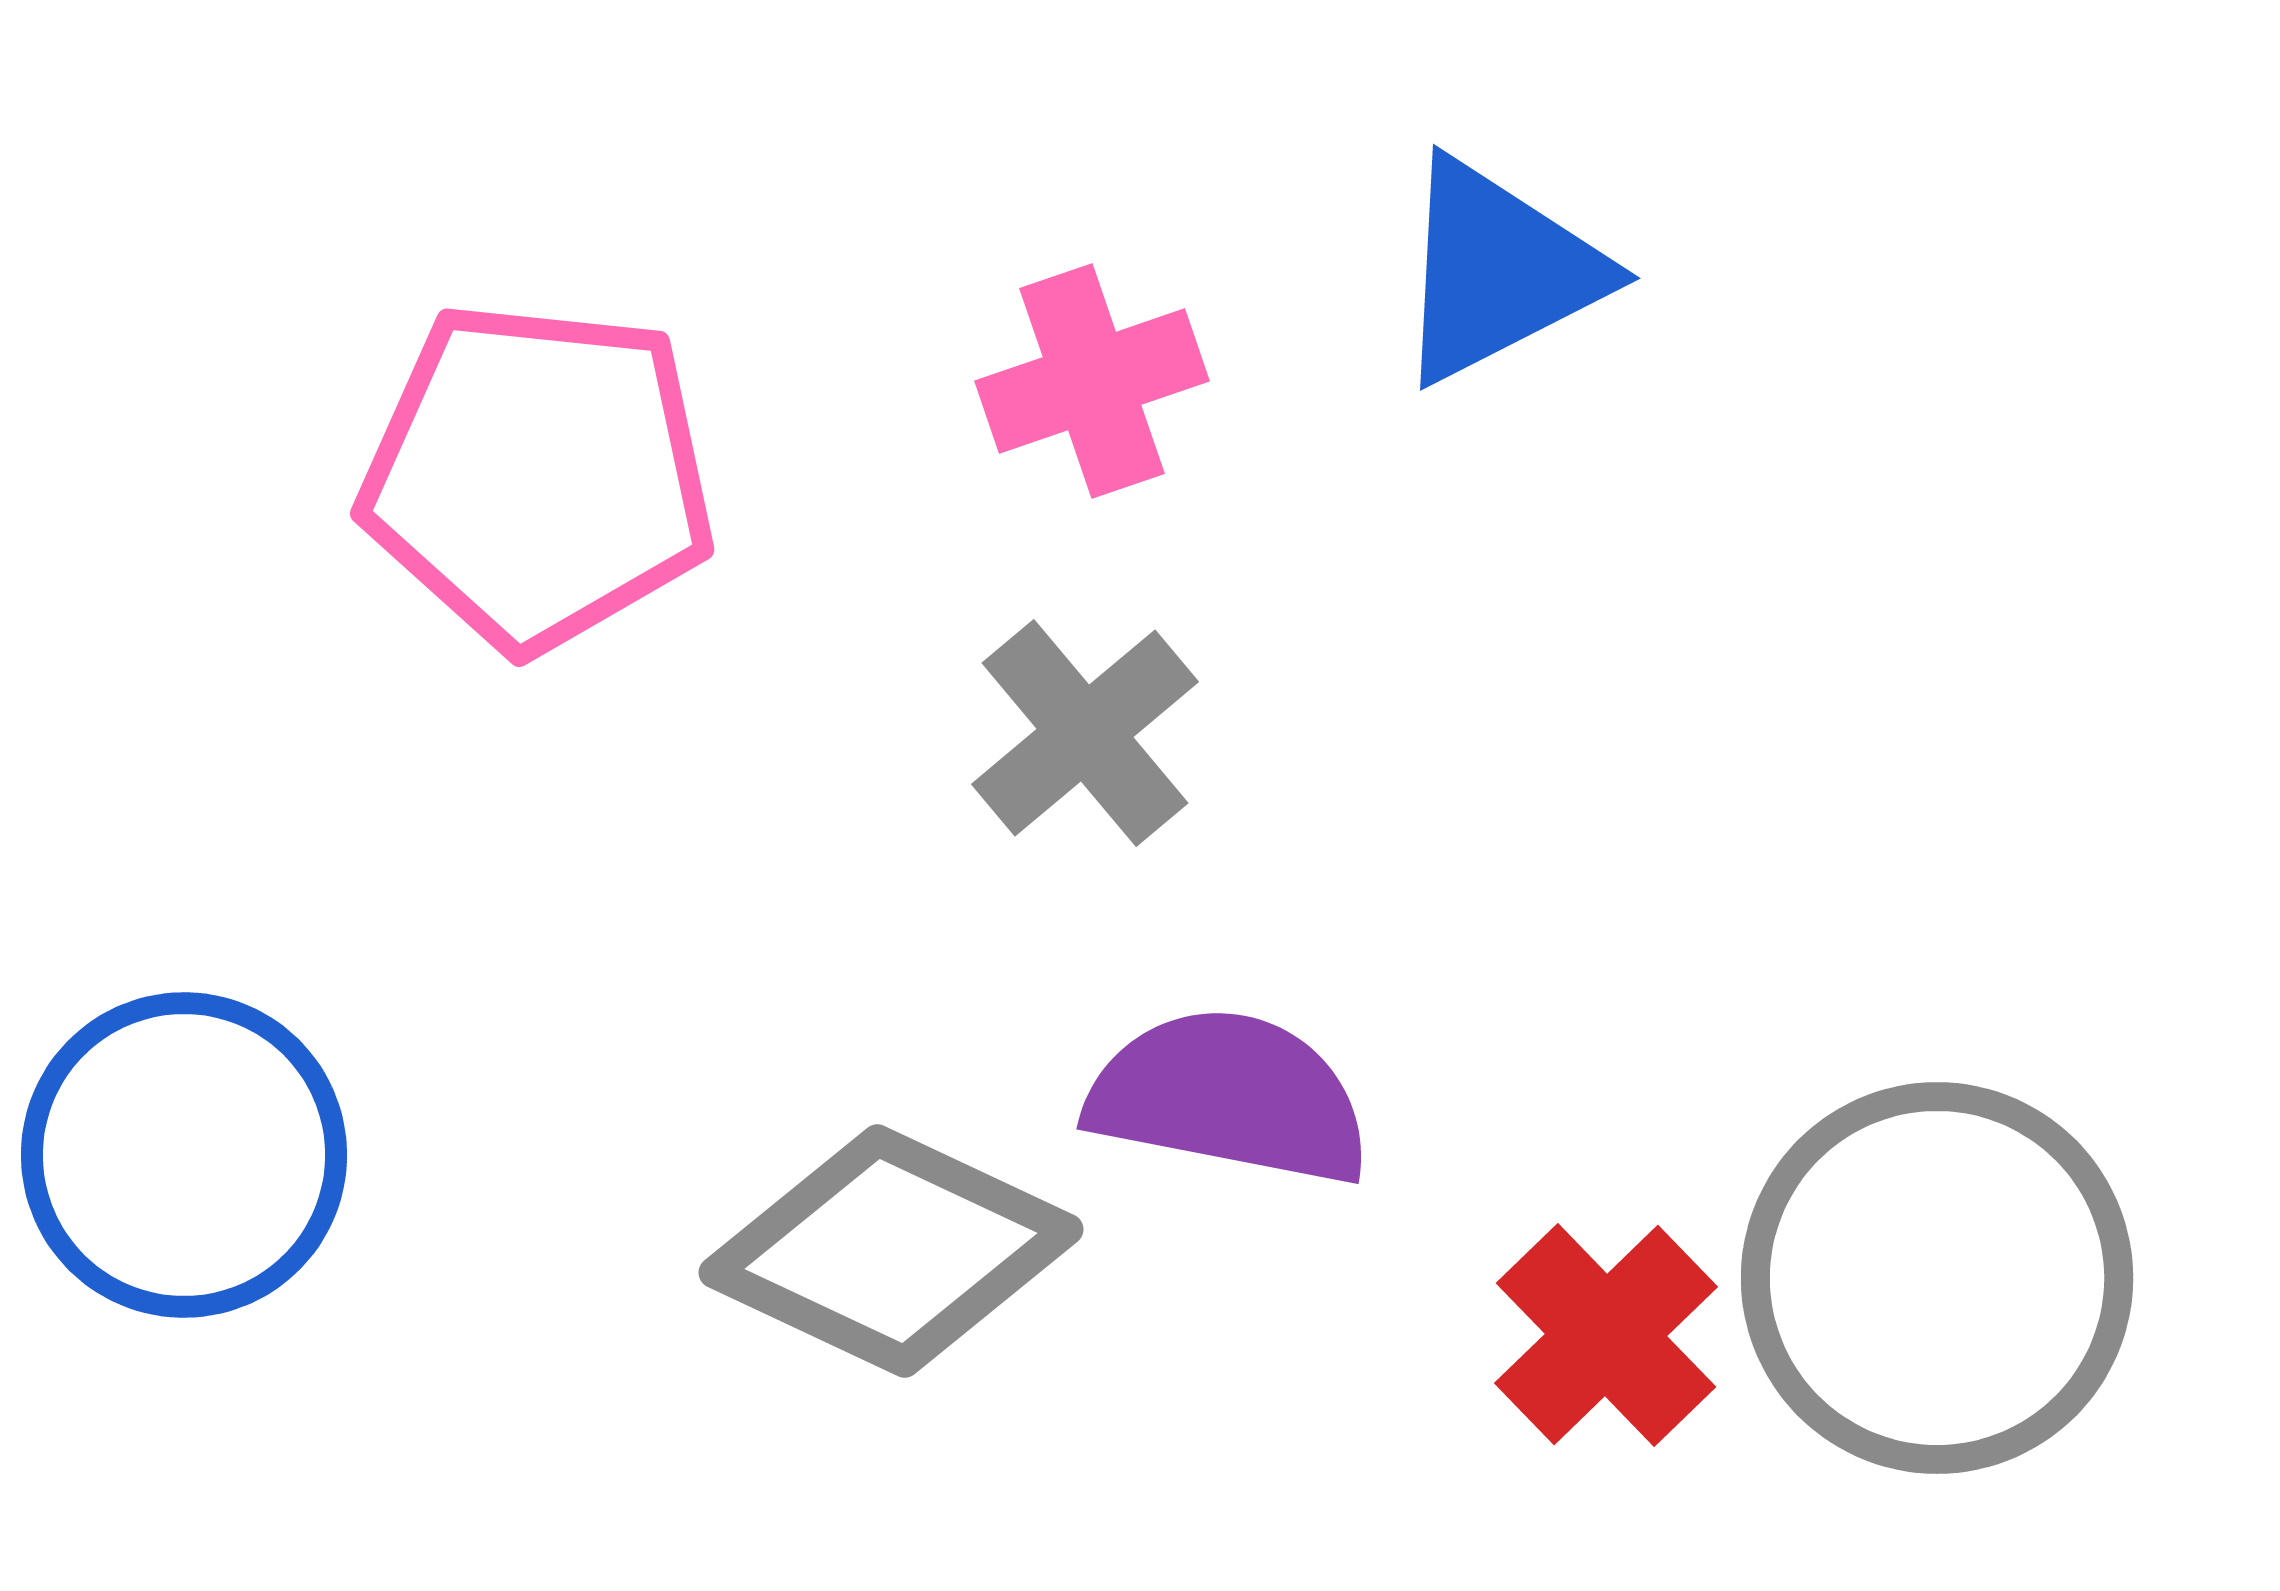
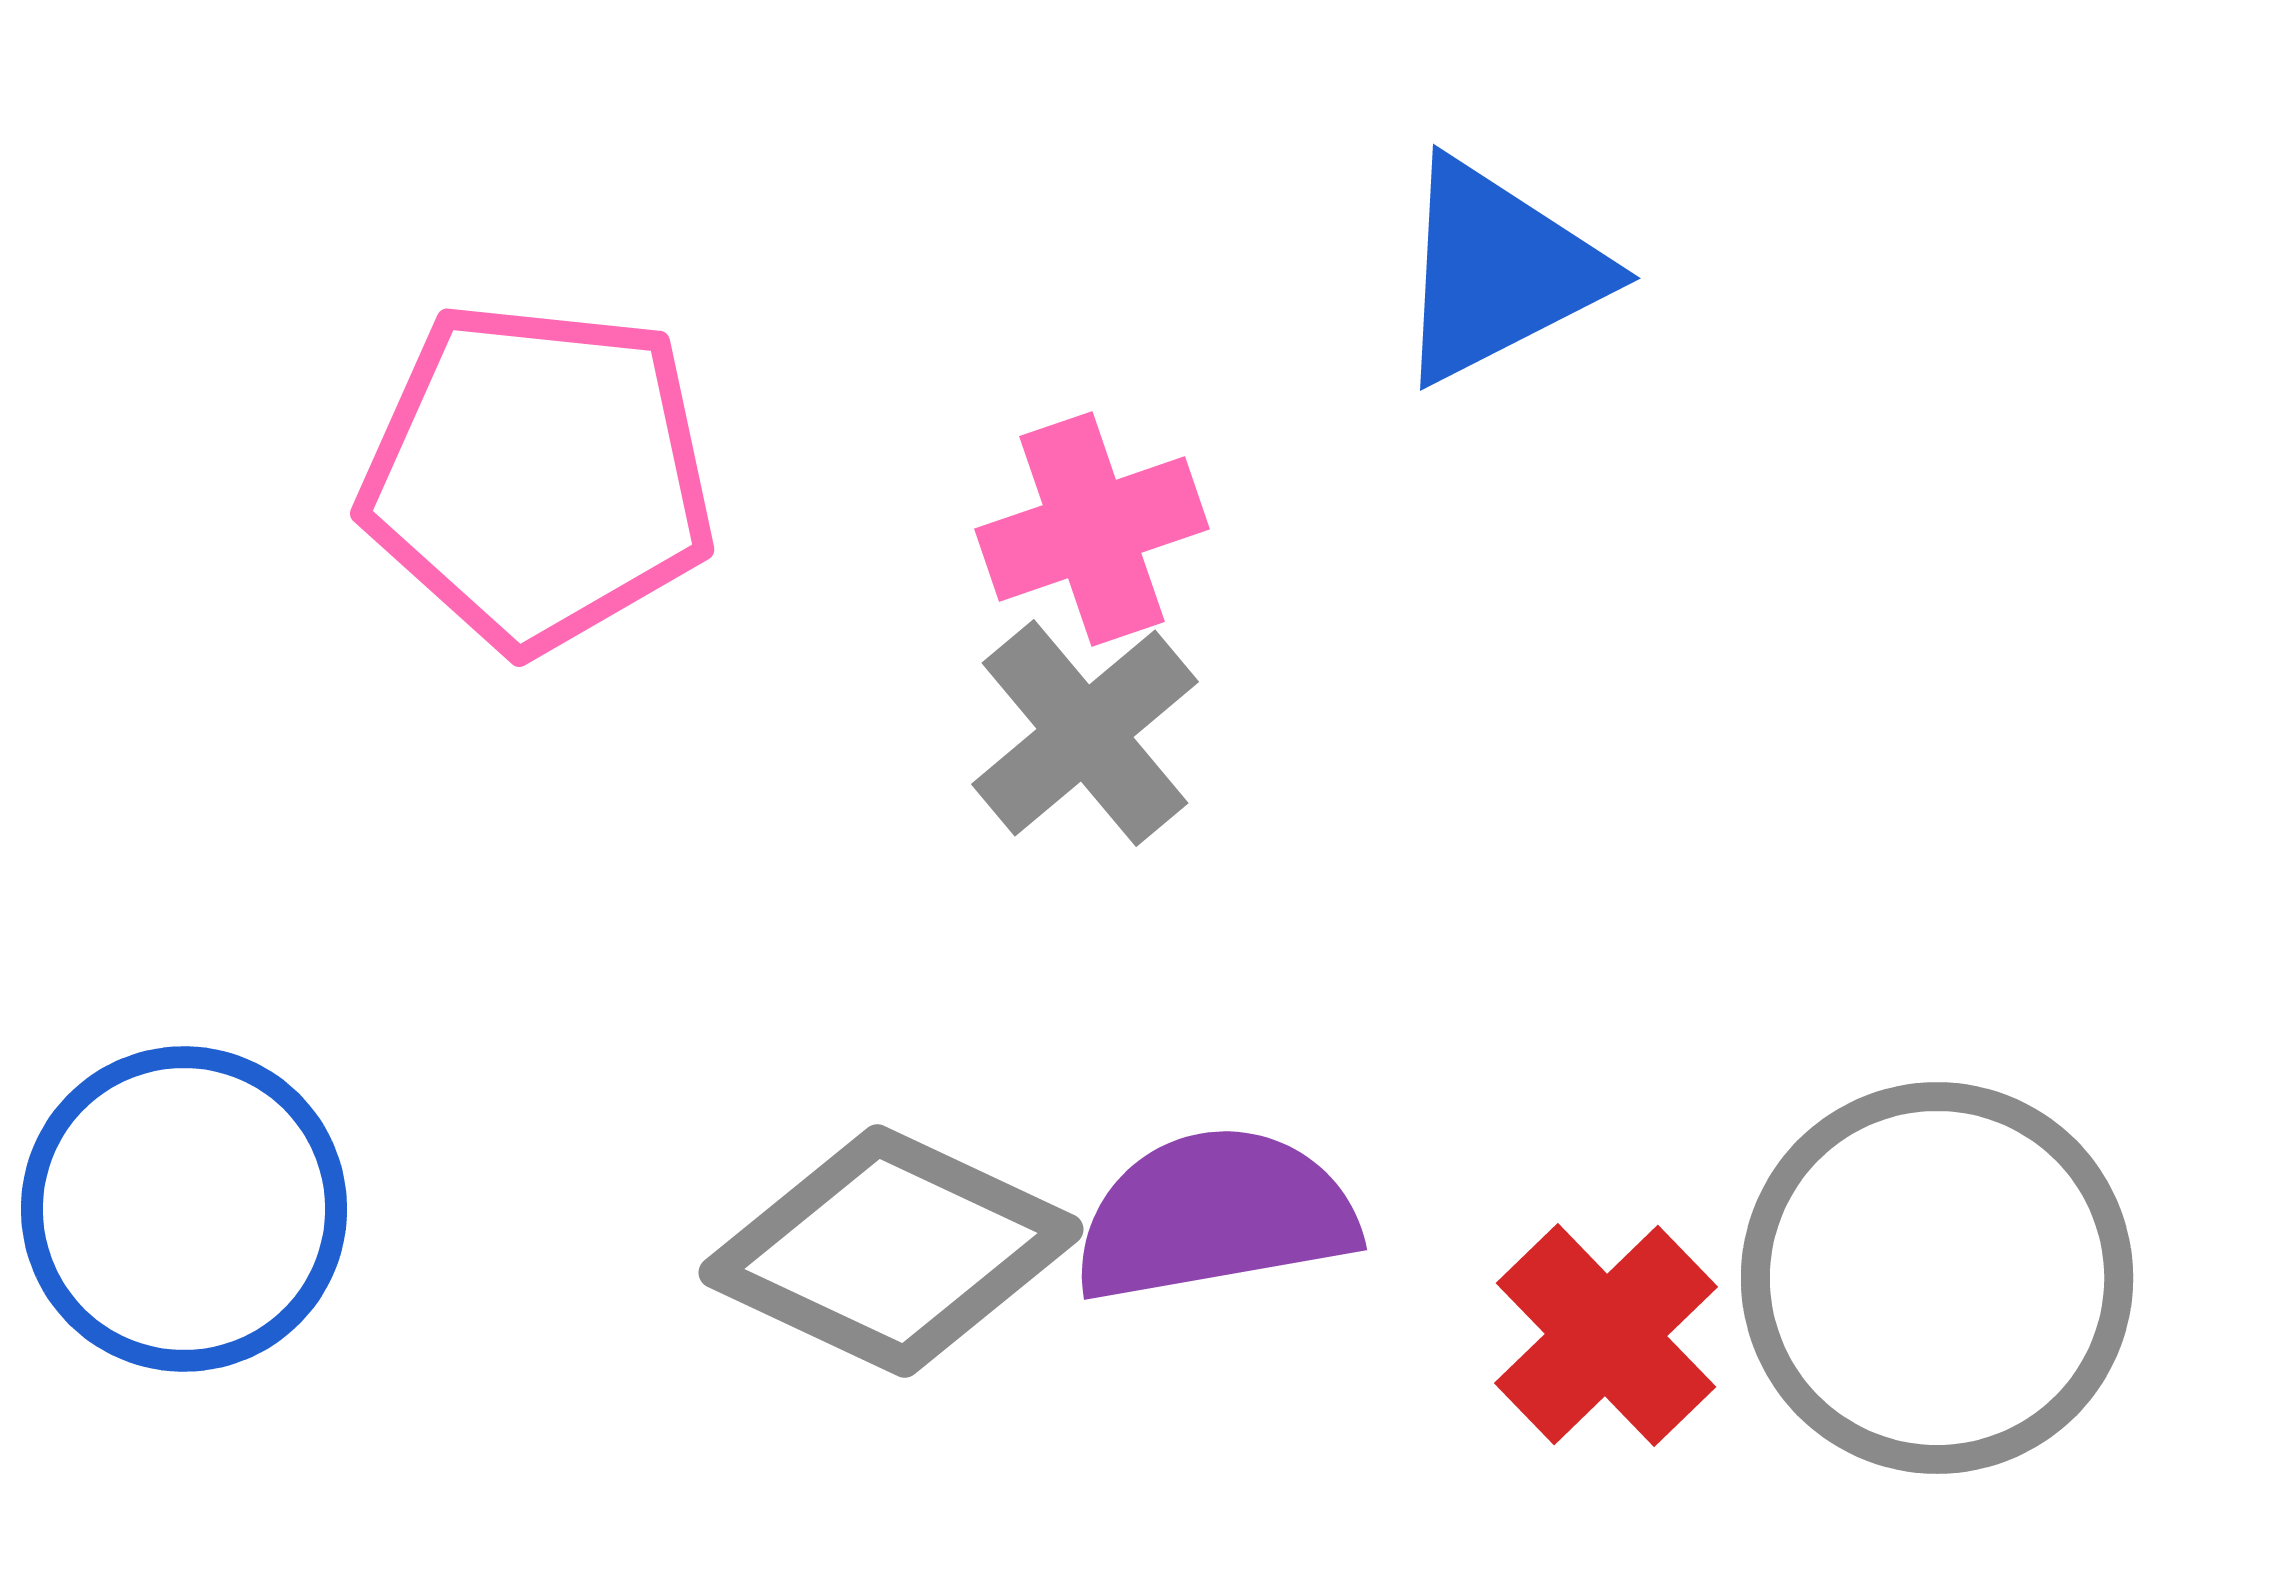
pink cross: moved 148 px down
purple semicircle: moved 14 px left, 118 px down; rotated 21 degrees counterclockwise
blue circle: moved 54 px down
